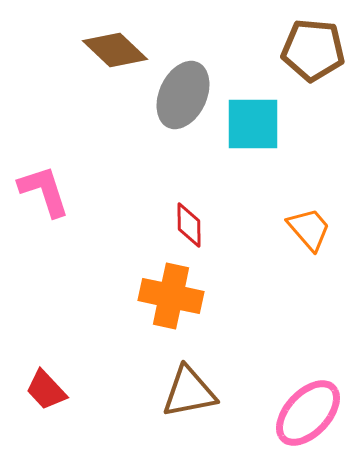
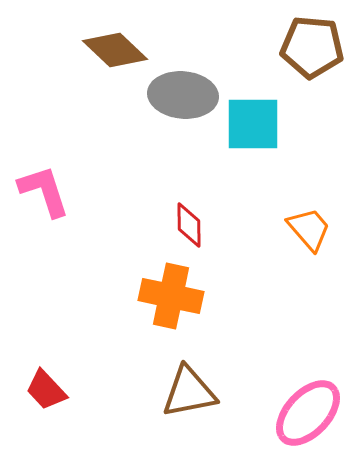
brown pentagon: moved 1 px left, 3 px up
gray ellipse: rotated 70 degrees clockwise
